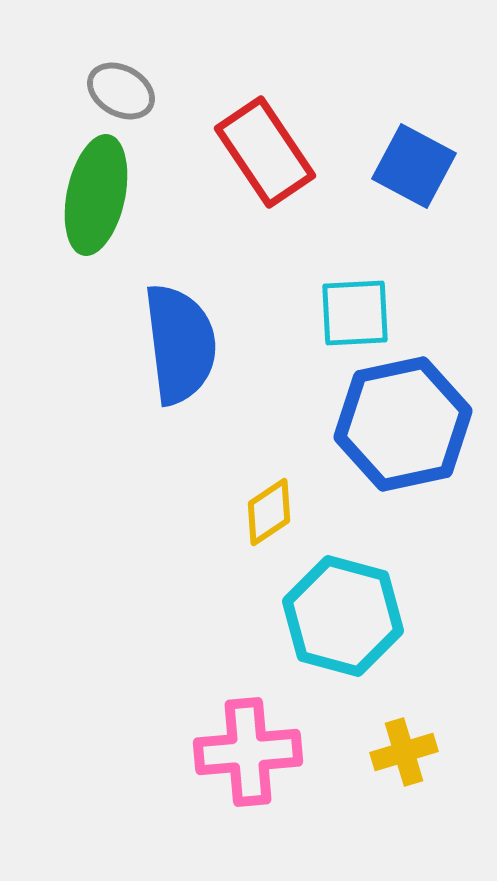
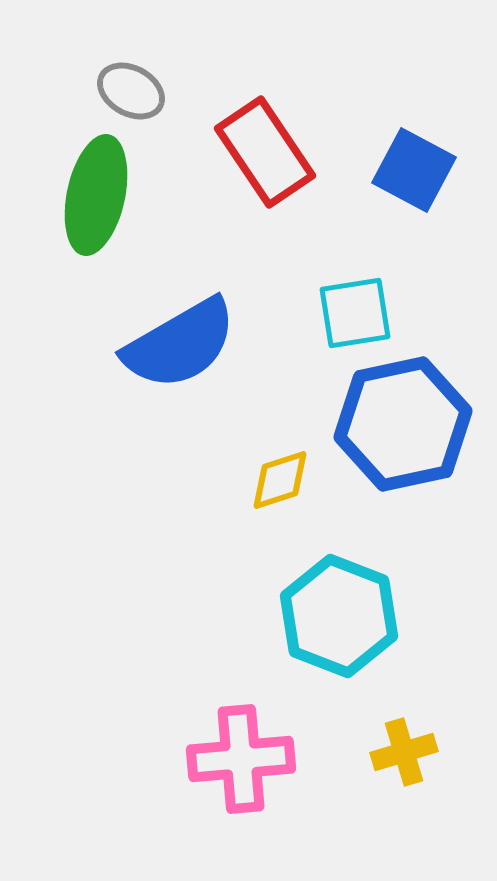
gray ellipse: moved 10 px right
blue square: moved 4 px down
cyan square: rotated 6 degrees counterclockwise
blue semicircle: rotated 67 degrees clockwise
yellow diamond: moved 11 px right, 32 px up; rotated 16 degrees clockwise
cyan hexagon: moved 4 px left; rotated 6 degrees clockwise
pink cross: moved 7 px left, 7 px down
